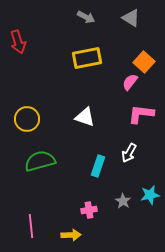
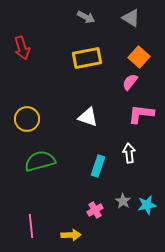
red arrow: moved 4 px right, 6 px down
orange square: moved 5 px left, 5 px up
white triangle: moved 3 px right
white arrow: rotated 144 degrees clockwise
cyan star: moved 3 px left, 10 px down
pink cross: moved 6 px right; rotated 21 degrees counterclockwise
